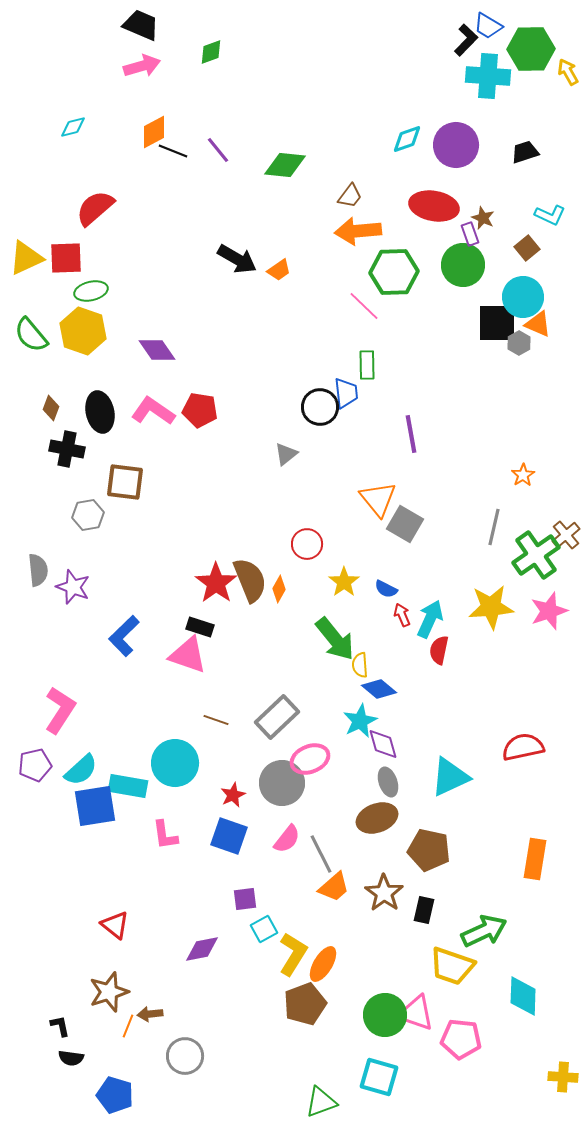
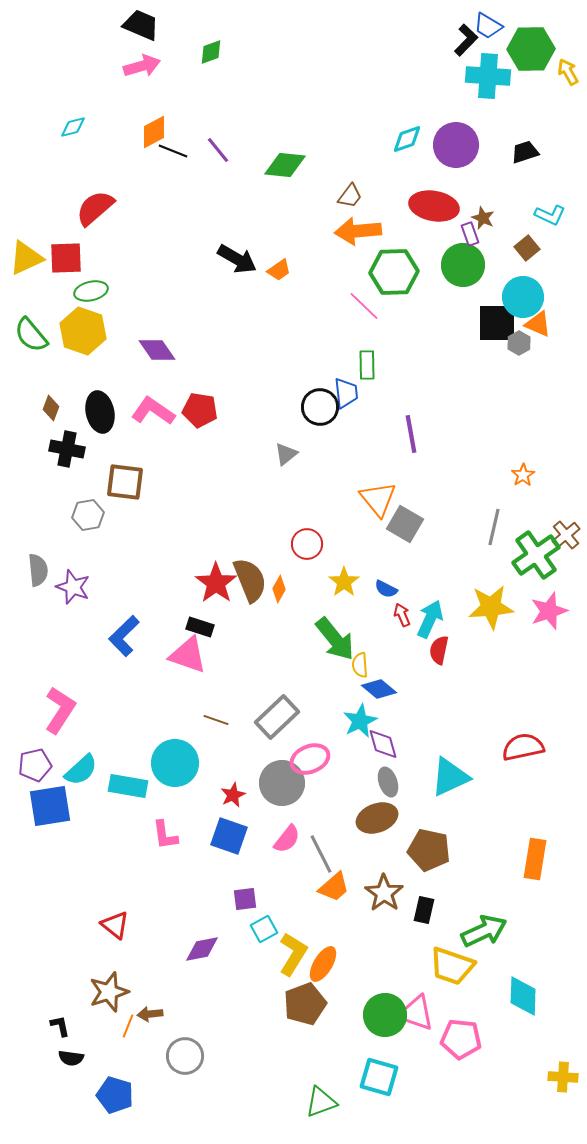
blue square at (95, 806): moved 45 px left
